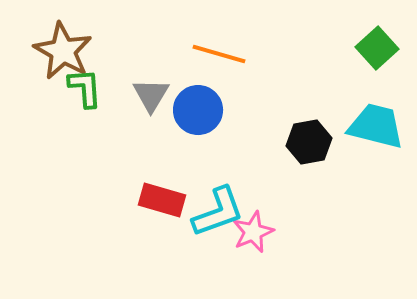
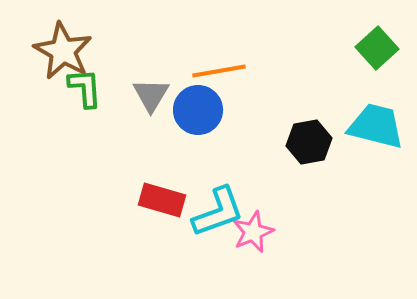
orange line: moved 17 px down; rotated 26 degrees counterclockwise
